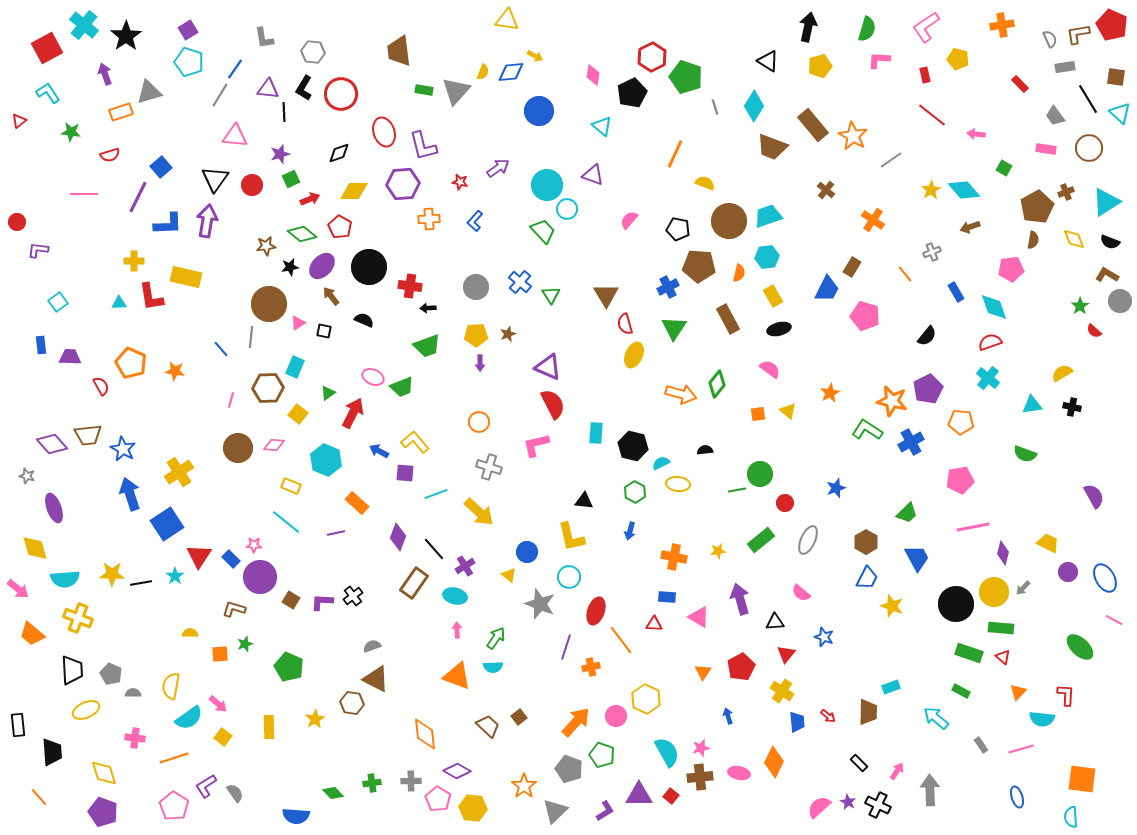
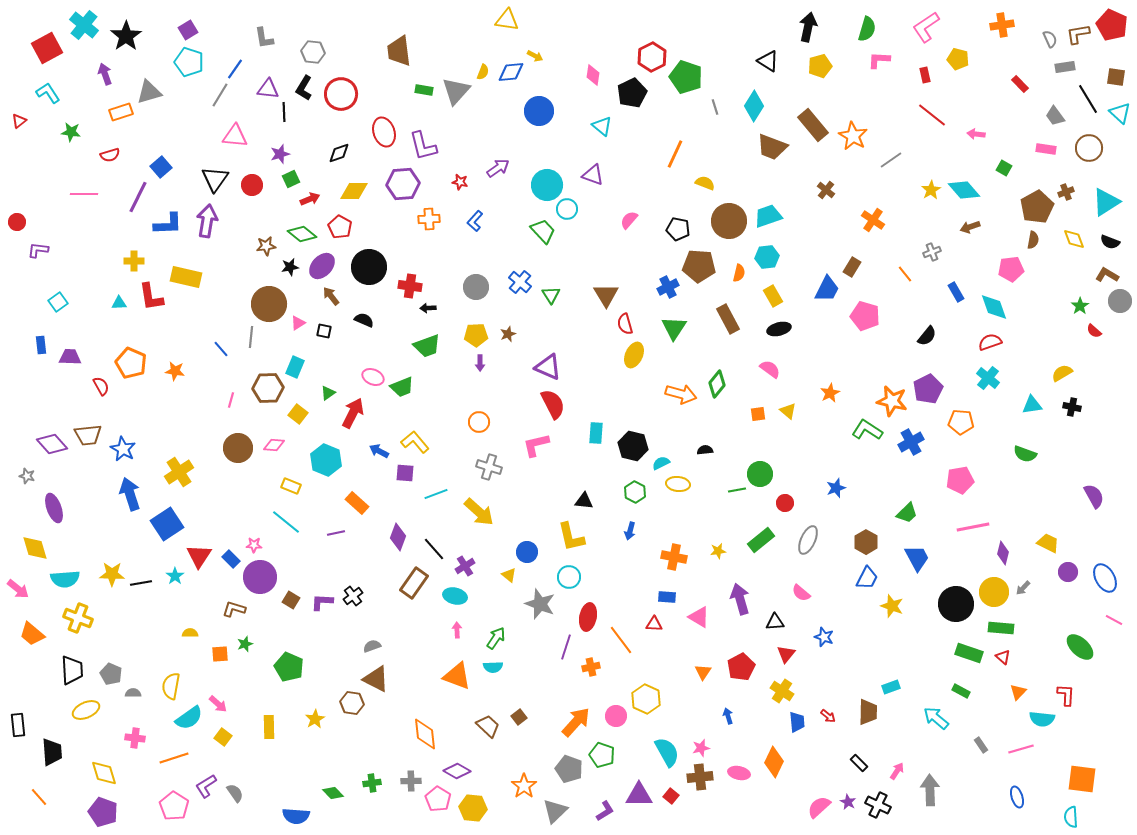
red ellipse at (596, 611): moved 8 px left, 6 px down; rotated 8 degrees counterclockwise
